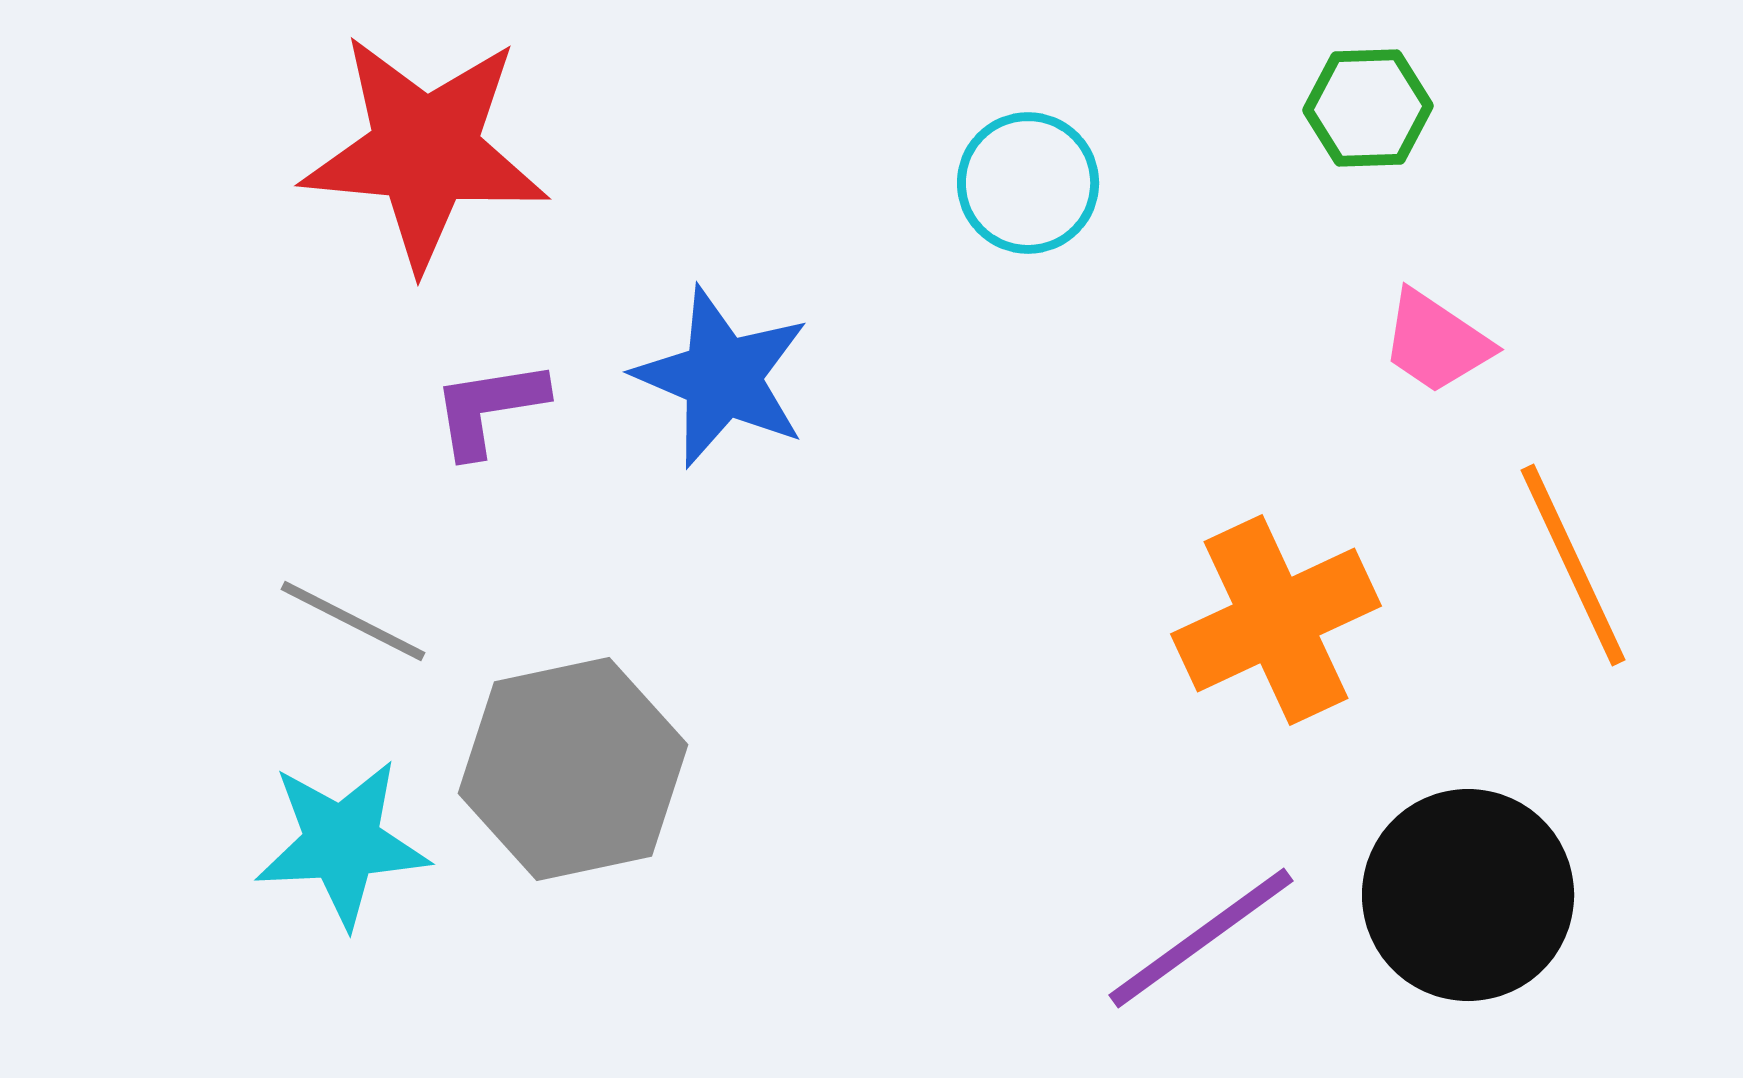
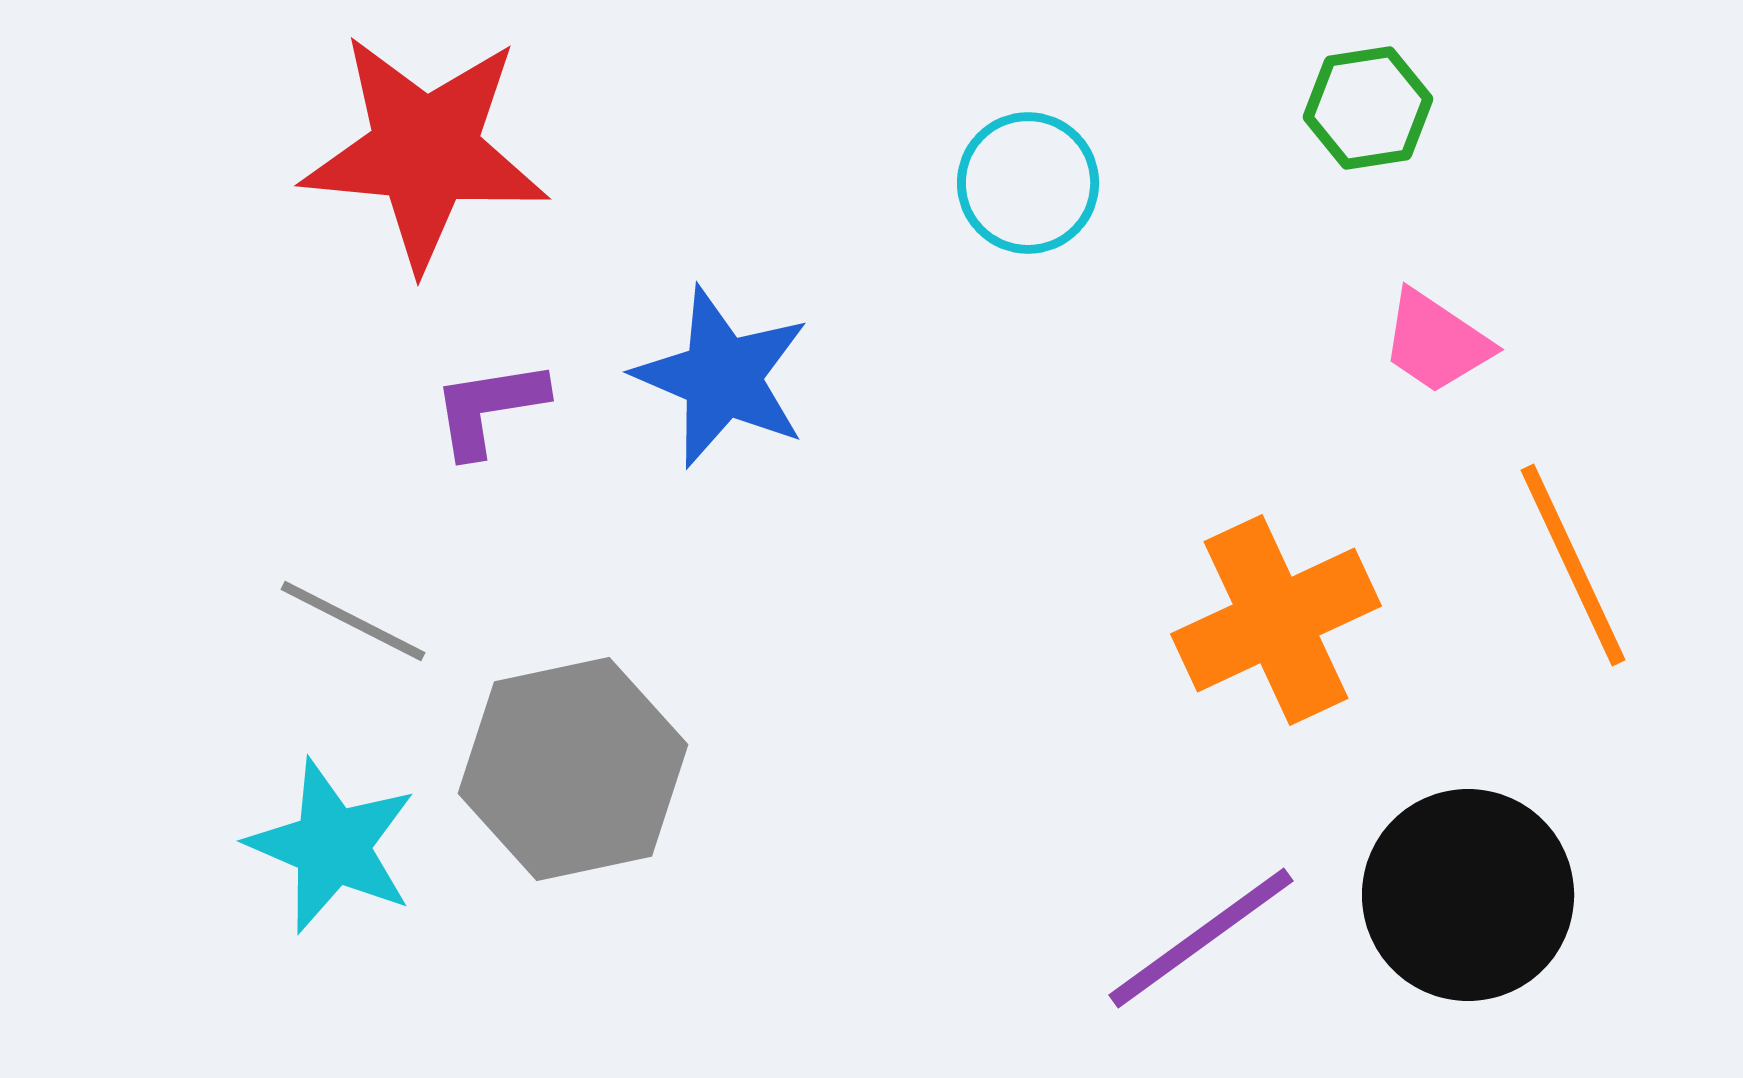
green hexagon: rotated 7 degrees counterclockwise
cyan star: moved 10 px left, 3 px down; rotated 26 degrees clockwise
